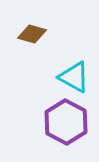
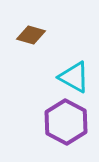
brown diamond: moved 1 px left, 1 px down
